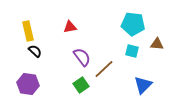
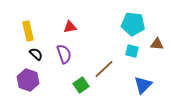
black semicircle: moved 1 px right, 3 px down
purple semicircle: moved 18 px left, 3 px up; rotated 18 degrees clockwise
purple hexagon: moved 4 px up; rotated 10 degrees clockwise
